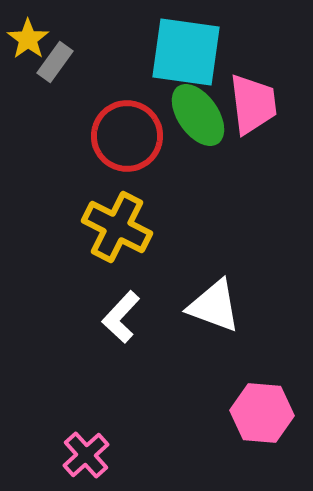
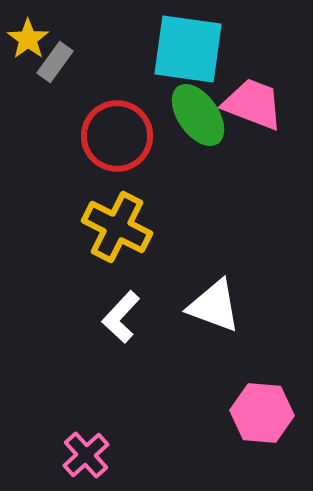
cyan square: moved 2 px right, 3 px up
pink trapezoid: rotated 62 degrees counterclockwise
red circle: moved 10 px left
